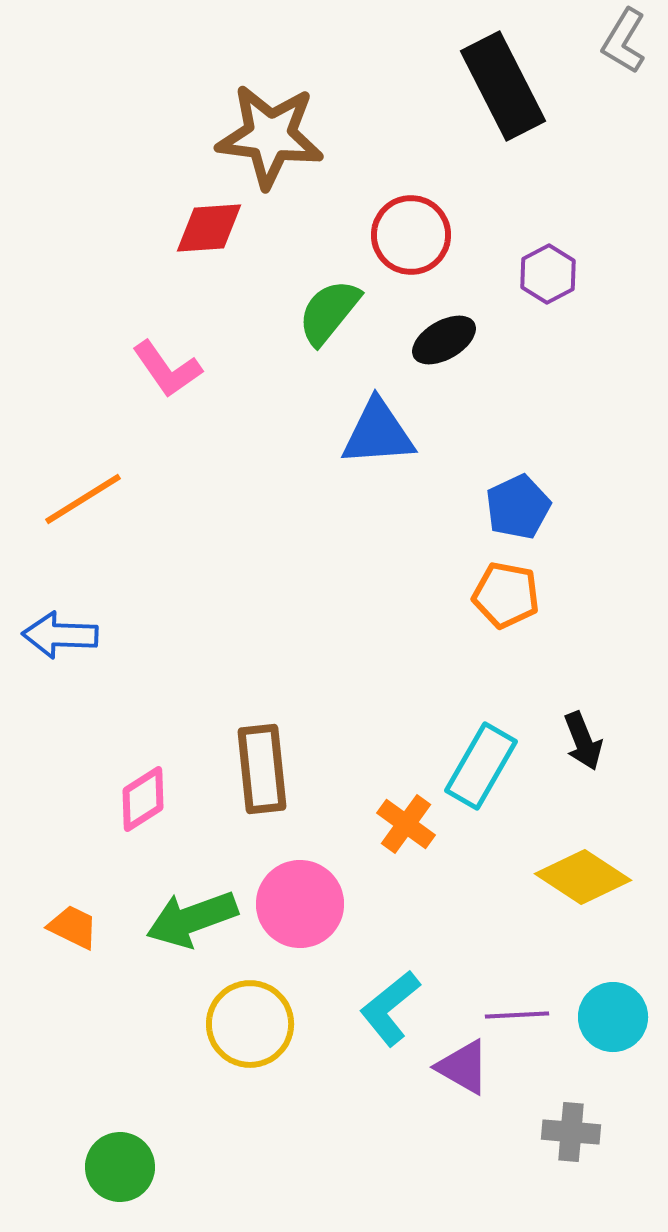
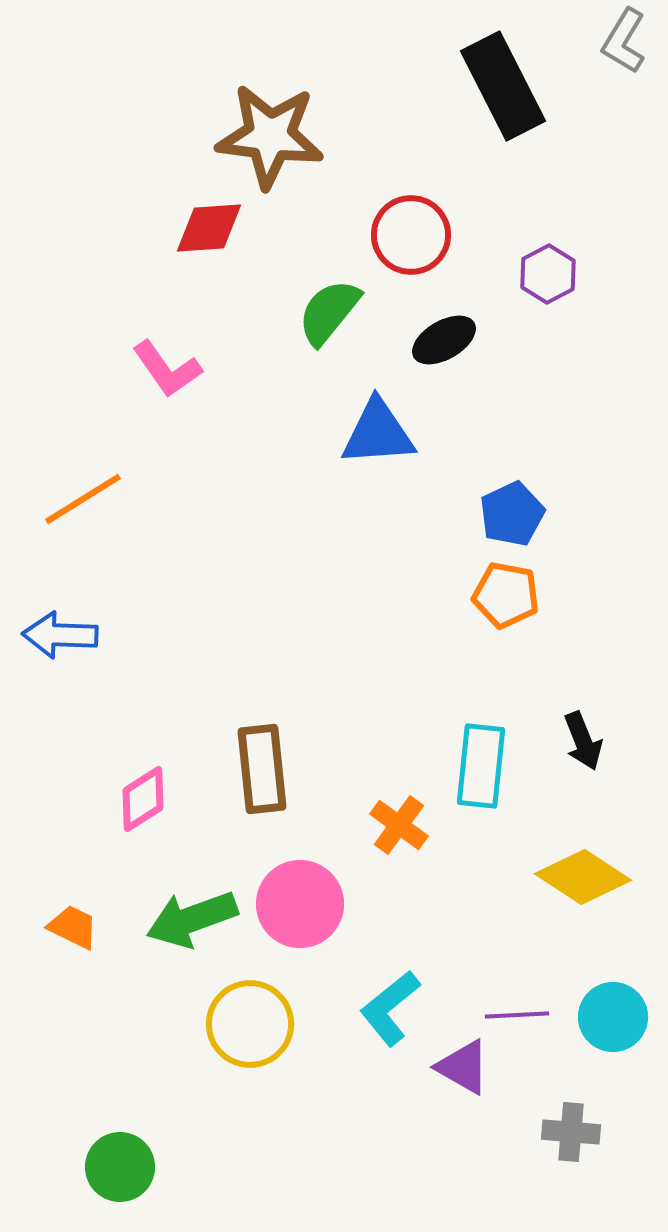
blue pentagon: moved 6 px left, 7 px down
cyan rectangle: rotated 24 degrees counterclockwise
orange cross: moved 7 px left, 1 px down
